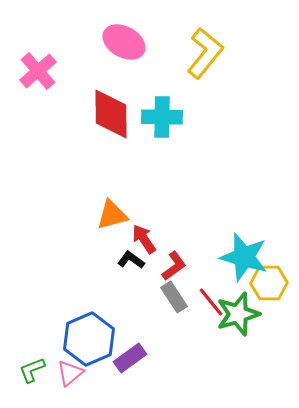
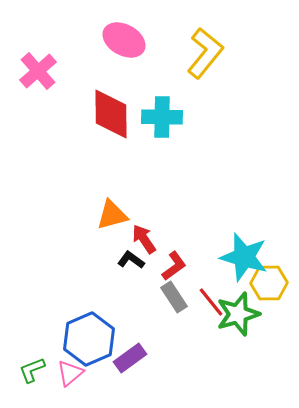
pink ellipse: moved 2 px up
